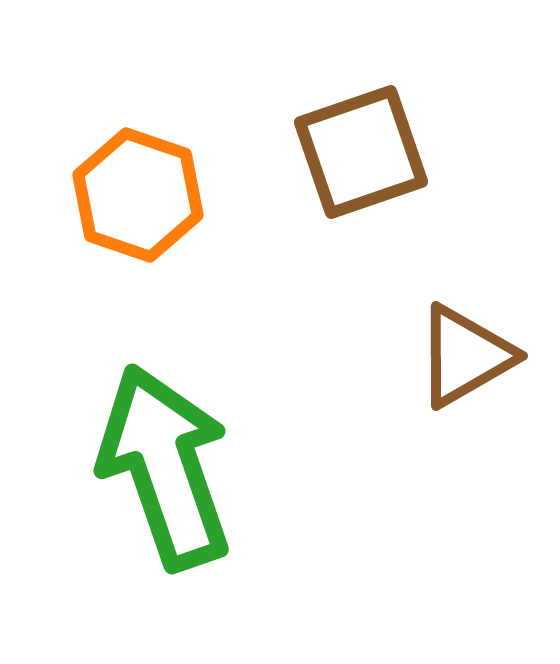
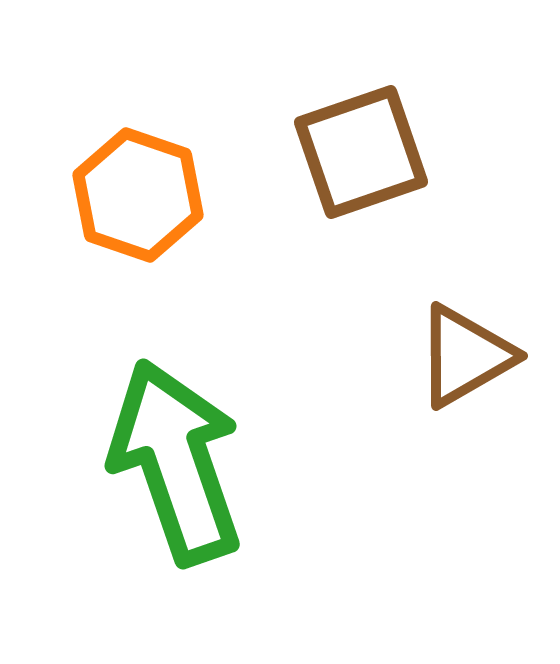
green arrow: moved 11 px right, 5 px up
